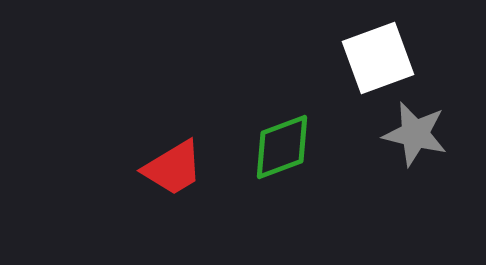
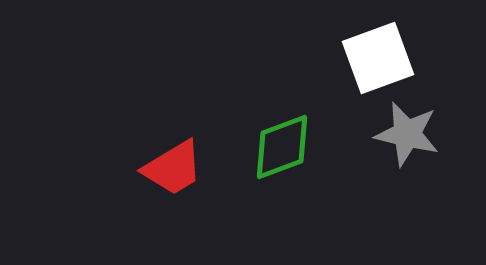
gray star: moved 8 px left
